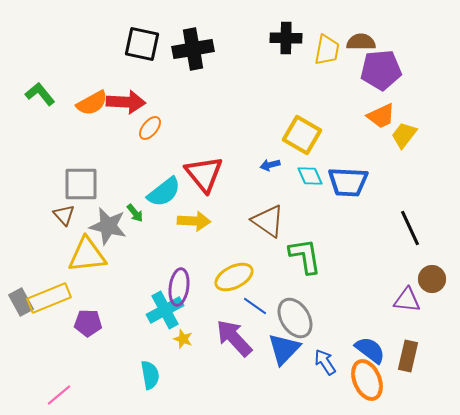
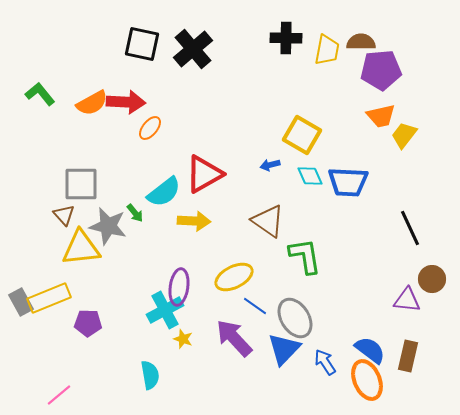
black cross at (193, 49): rotated 30 degrees counterclockwise
orange trapezoid at (381, 116): rotated 12 degrees clockwise
red triangle at (204, 174): rotated 39 degrees clockwise
yellow triangle at (87, 255): moved 6 px left, 7 px up
